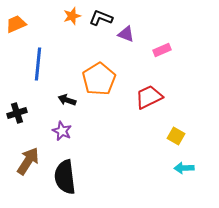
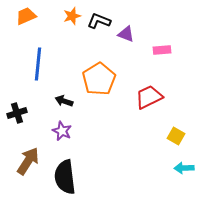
black L-shape: moved 2 px left, 3 px down
orange trapezoid: moved 10 px right, 8 px up
pink rectangle: rotated 18 degrees clockwise
black arrow: moved 3 px left, 1 px down
